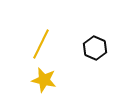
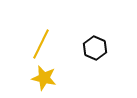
yellow star: moved 2 px up
